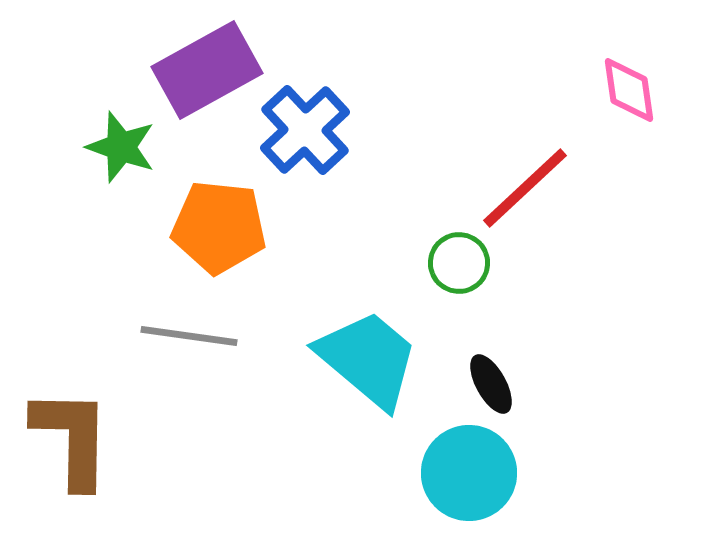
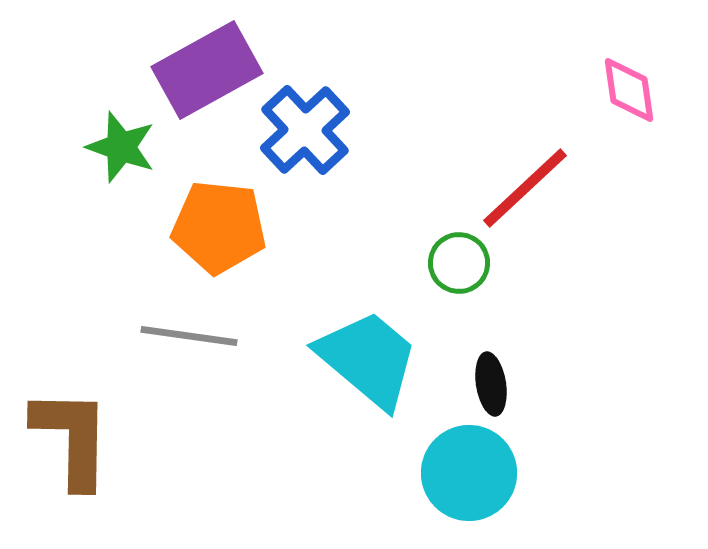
black ellipse: rotated 20 degrees clockwise
